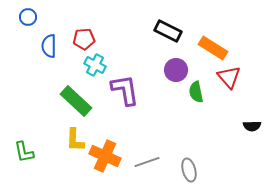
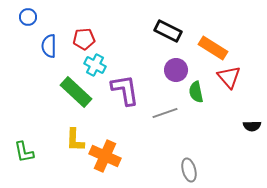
green rectangle: moved 9 px up
gray line: moved 18 px right, 49 px up
